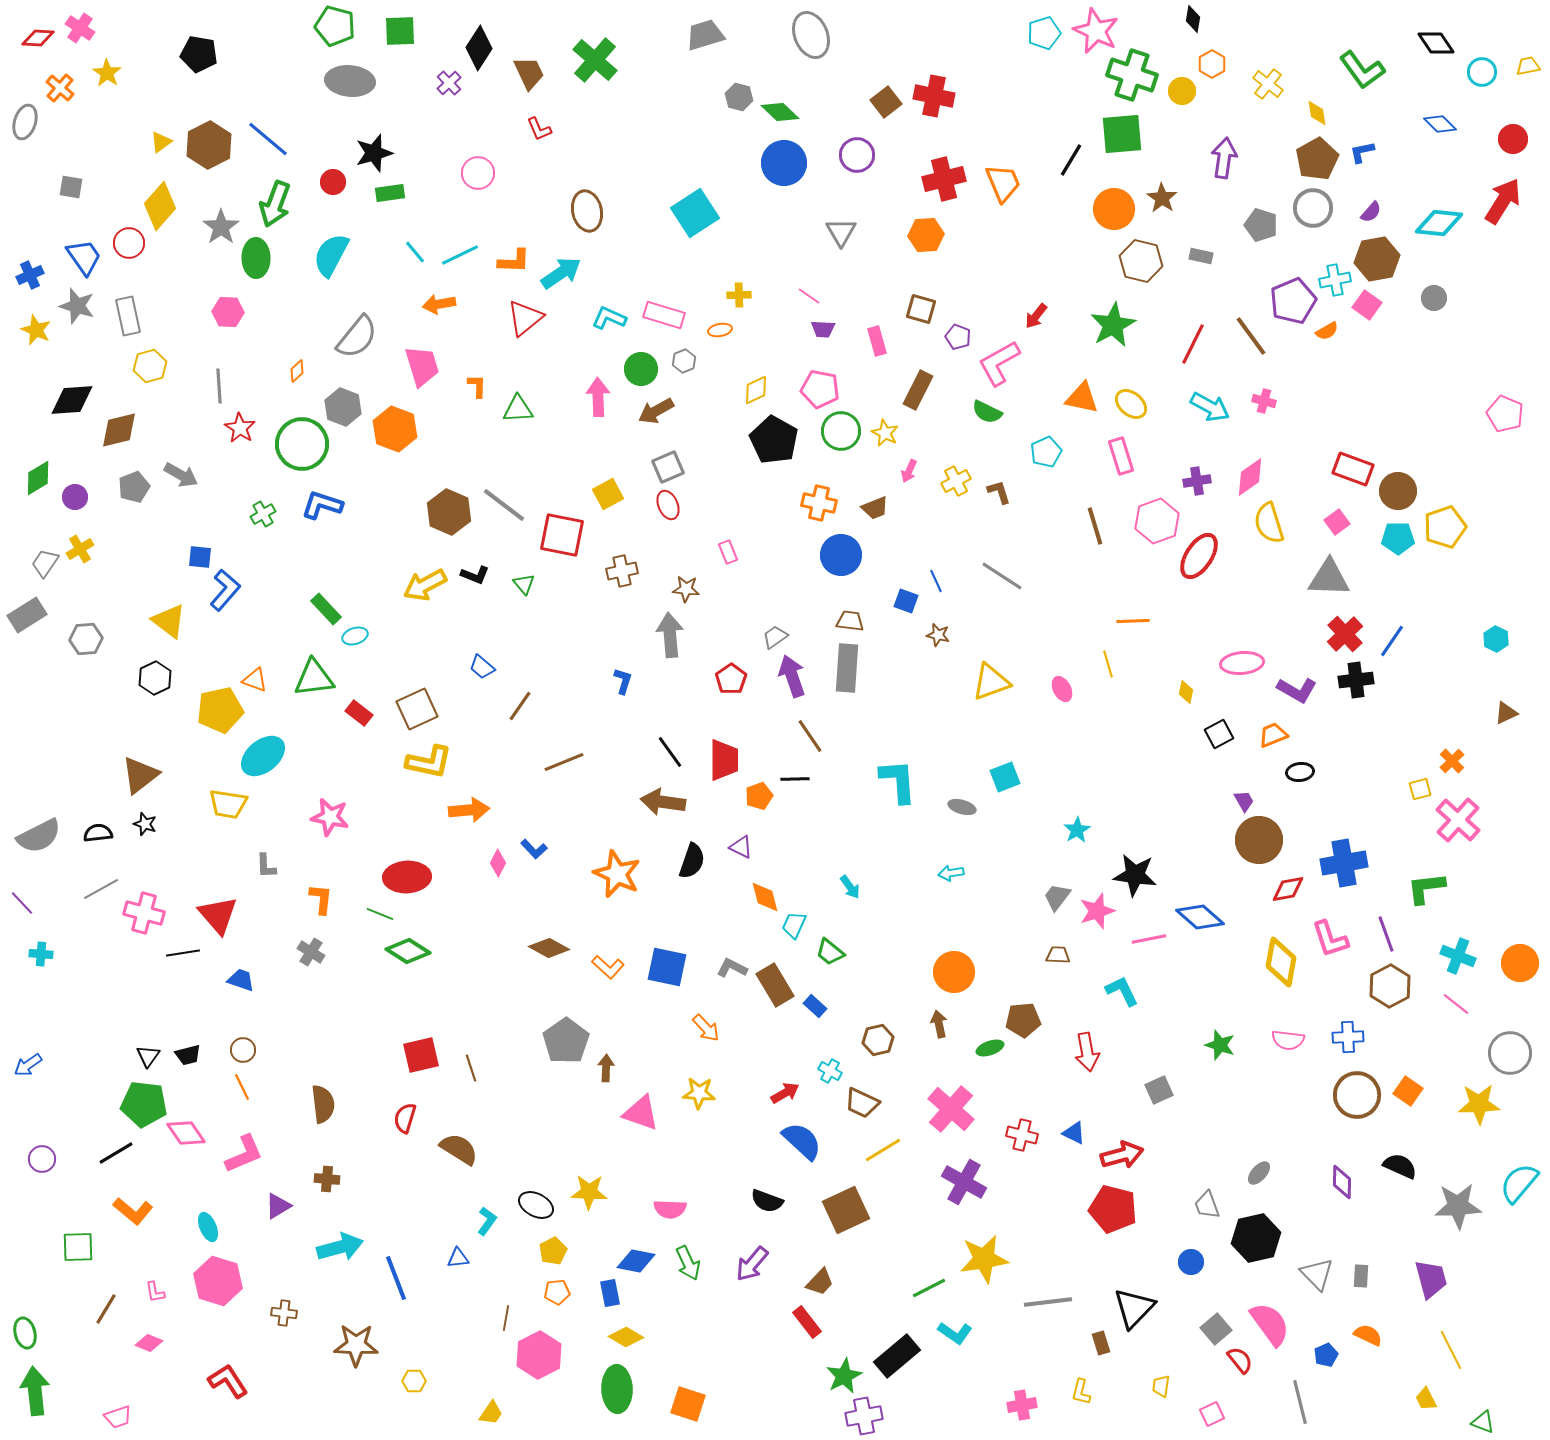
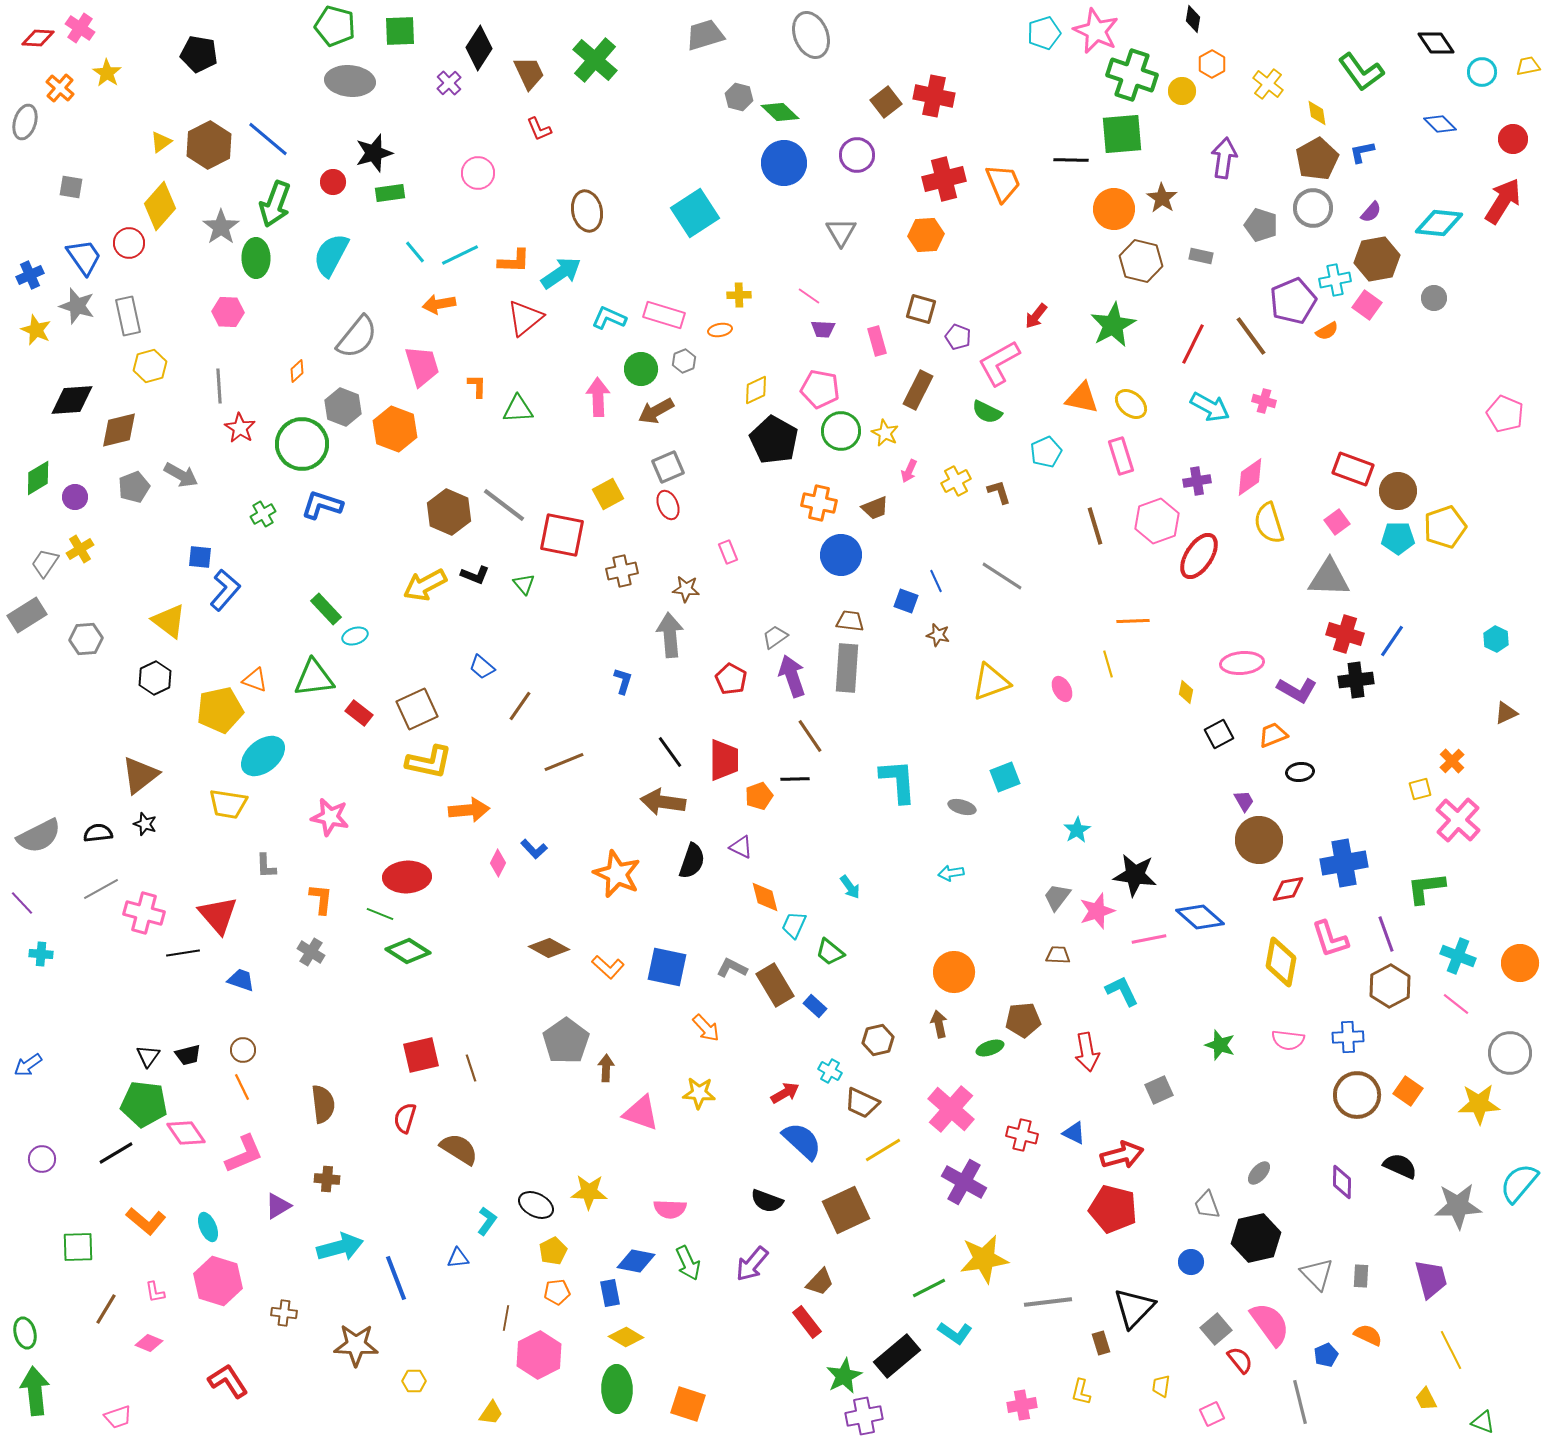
green L-shape at (1362, 70): moved 1 px left, 2 px down
black line at (1071, 160): rotated 60 degrees clockwise
red cross at (1345, 634): rotated 30 degrees counterclockwise
red pentagon at (731, 679): rotated 8 degrees counterclockwise
orange L-shape at (133, 1211): moved 13 px right, 10 px down
